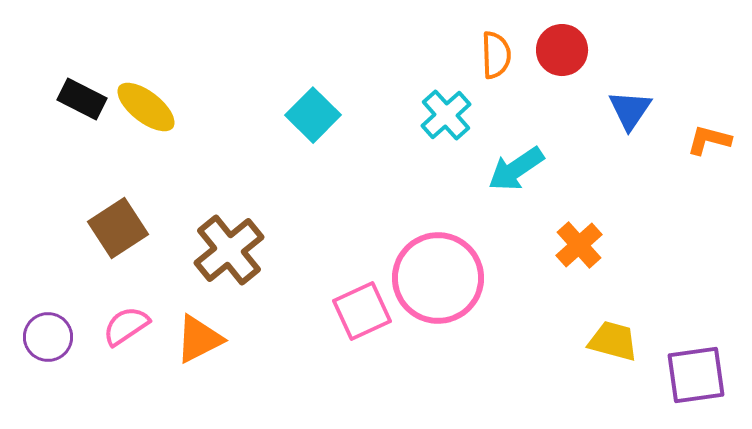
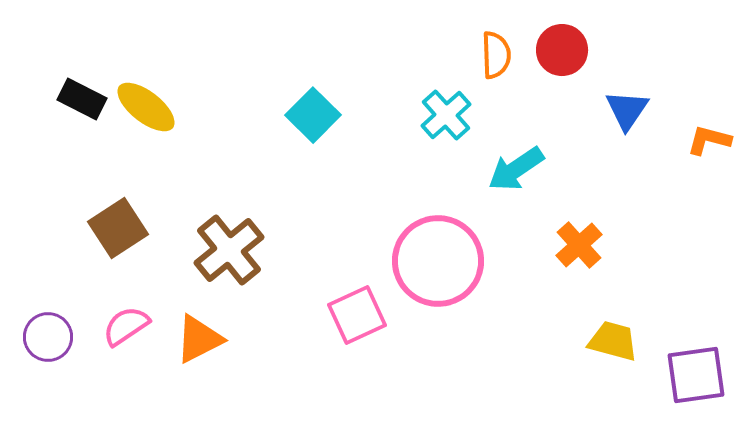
blue triangle: moved 3 px left
pink circle: moved 17 px up
pink square: moved 5 px left, 4 px down
